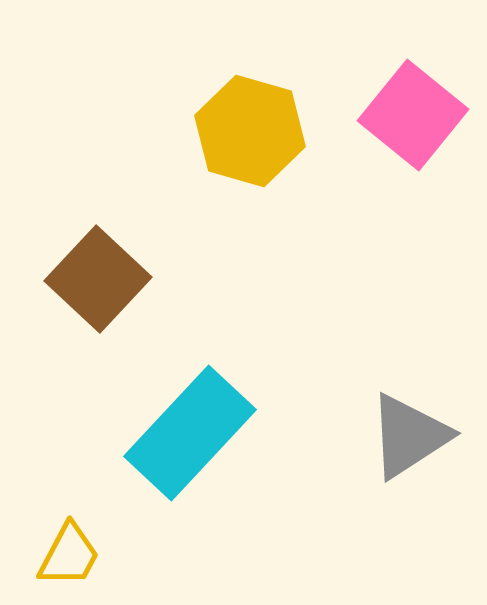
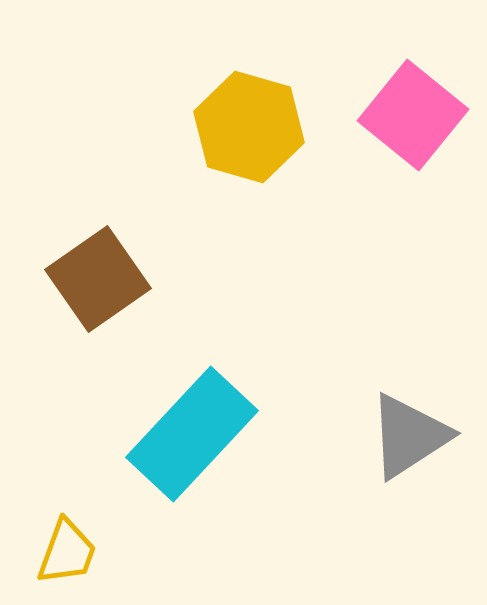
yellow hexagon: moved 1 px left, 4 px up
brown square: rotated 12 degrees clockwise
cyan rectangle: moved 2 px right, 1 px down
yellow trapezoid: moved 2 px left, 3 px up; rotated 8 degrees counterclockwise
